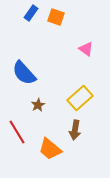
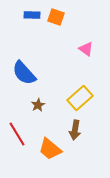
blue rectangle: moved 1 px right, 2 px down; rotated 56 degrees clockwise
red line: moved 2 px down
